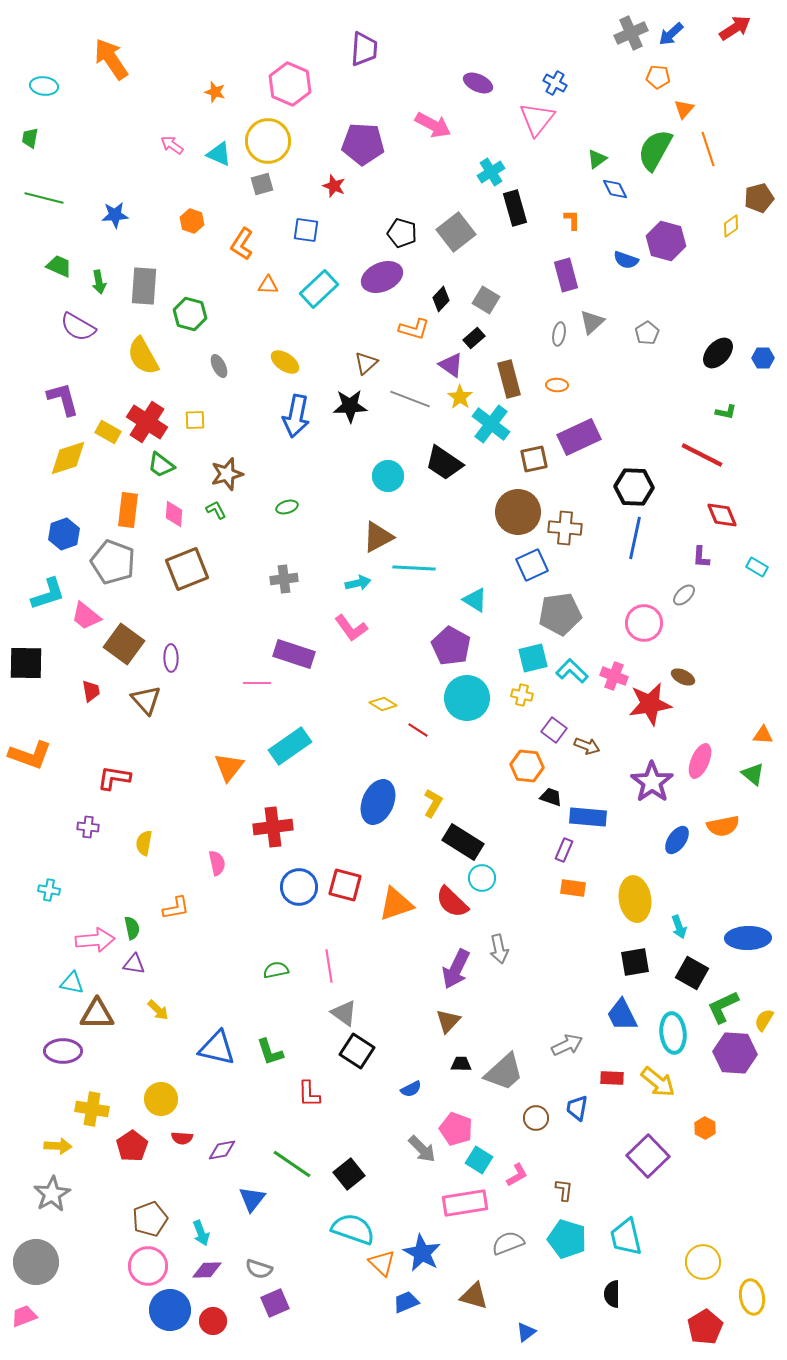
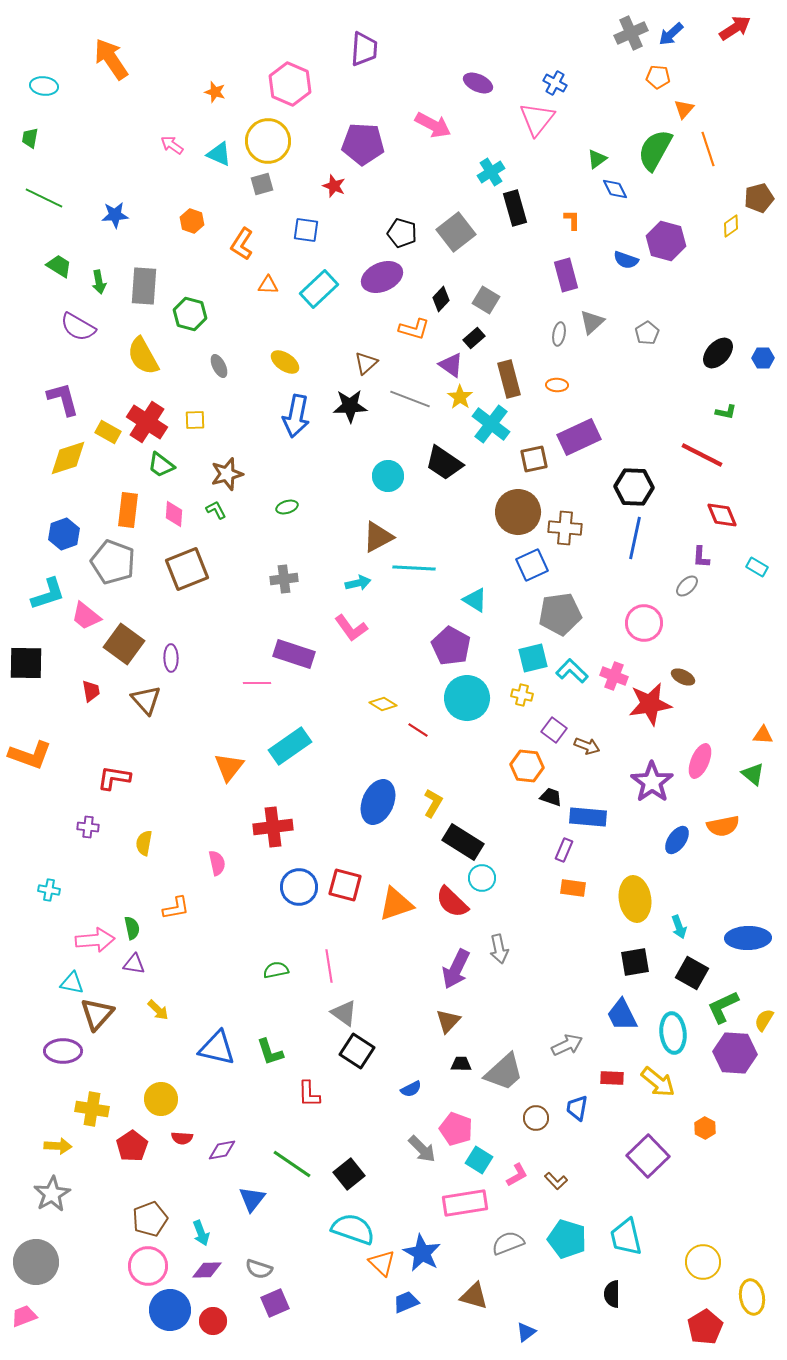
green line at (44, 198): rotated 12 degrees clockwise
green trapezoid at (59, 266): rotated 8 degrees clockwise
gray ellipse at (684, 595): moved 3 px right, 9 px up
brown triangle at (97, 1014): rotated 48 degrees counterclockwise
brown L-shape at (564, 1190): moved 8 px left, 9 px up; rotated 130 degrees clockwise
